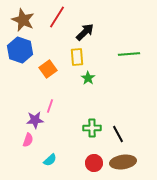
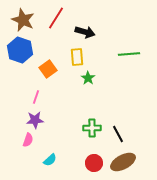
red line: moved 1 px left, 1 px down
black arrow: rotated 60 degrees clockwise
pink line: moved 14 px left, 9 px up
brown ellipse: rotated 20 degrees counterclockwise
